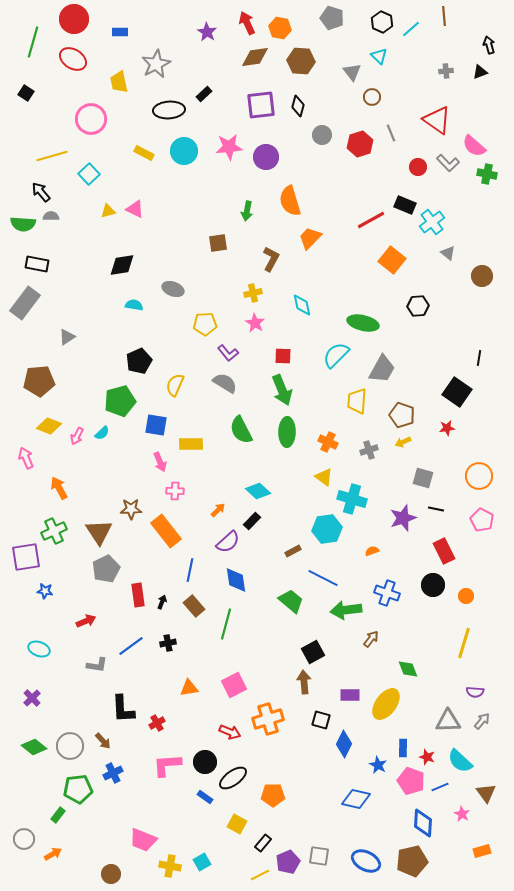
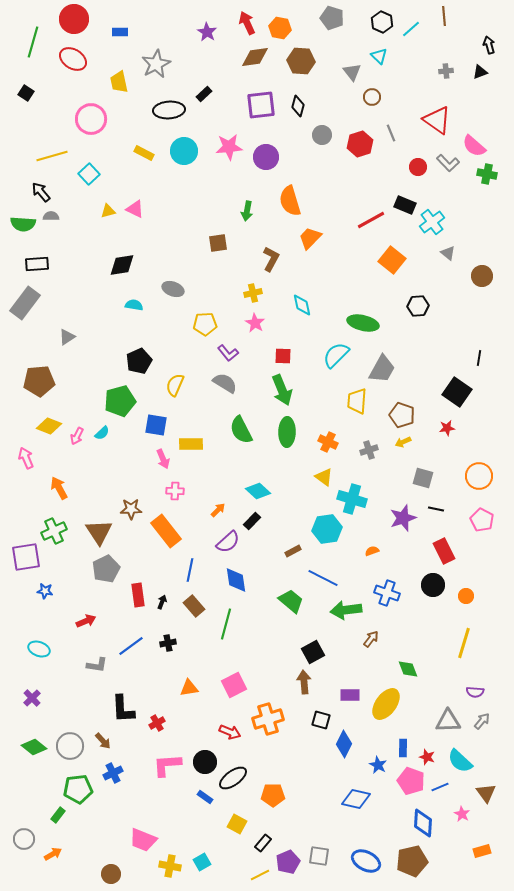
black rectangle at (37, 264): rotated 15 degrees counterclockwise
pink arrow at (160, 462): moved 3 px right, 3 px up
